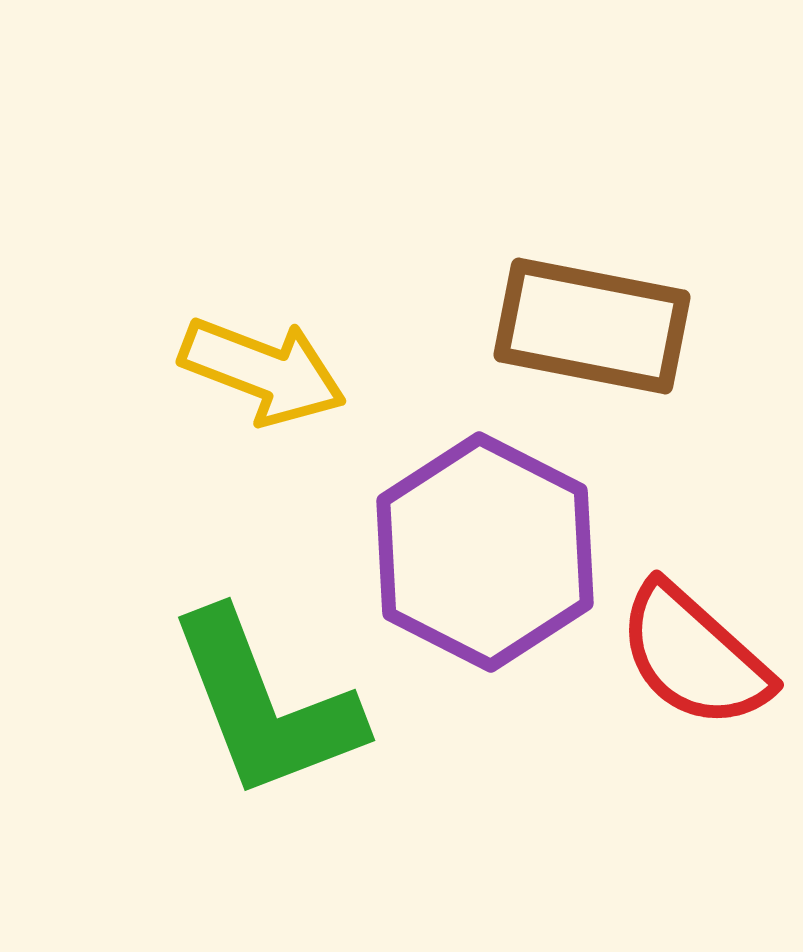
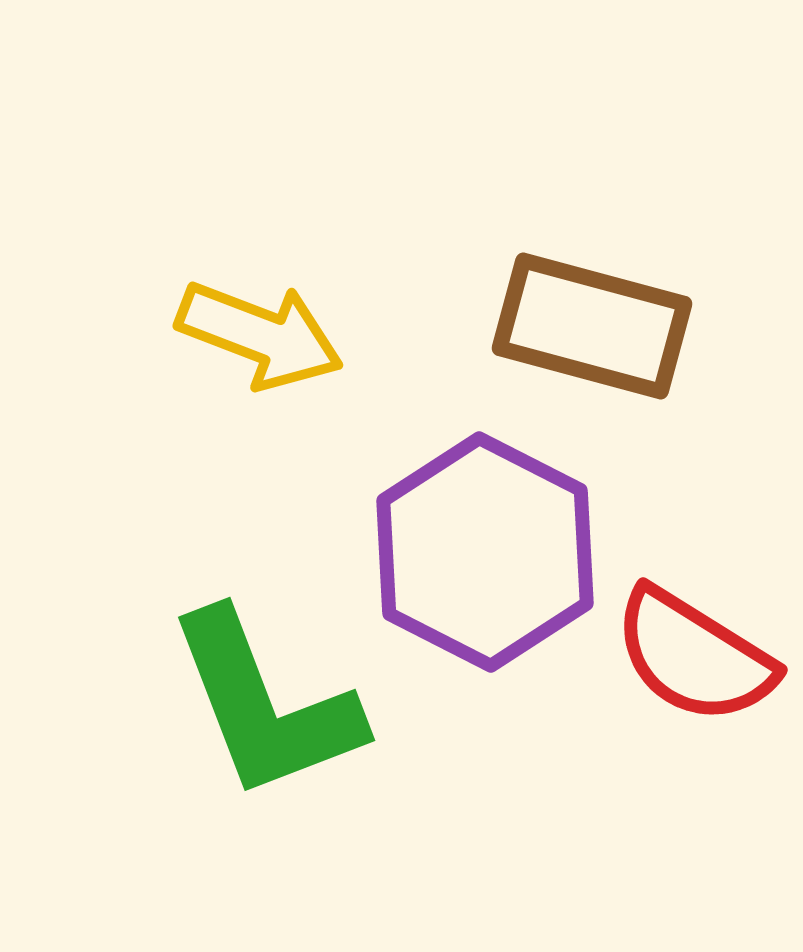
brown rectangle: rotated 4 degrees clockwise
yellow arrow: moved 3 px left, 36 px up
red semicircle: rotated 10 degrees counterclockwise
